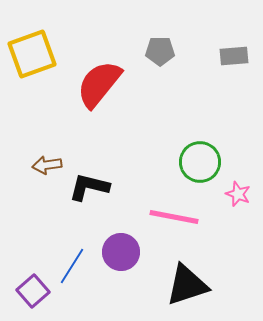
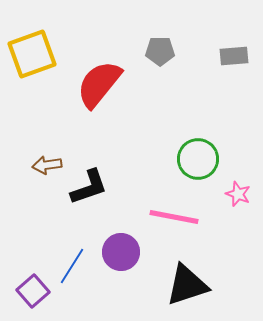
green circle: moved 2 px left, 3 px up
black L-shape: rotated 147 degrees clockwise
